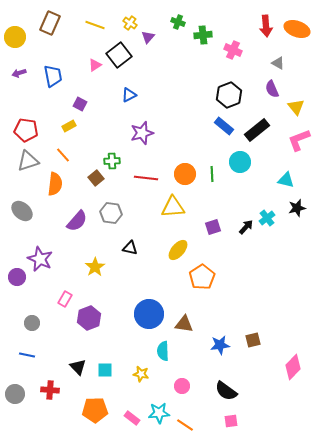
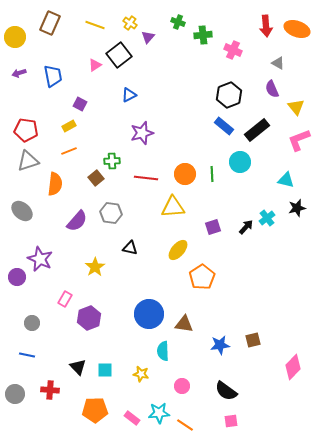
orange line at (63, 155): moved 6 px right, 4 px up; rotated 70 degrees counterclockwise
